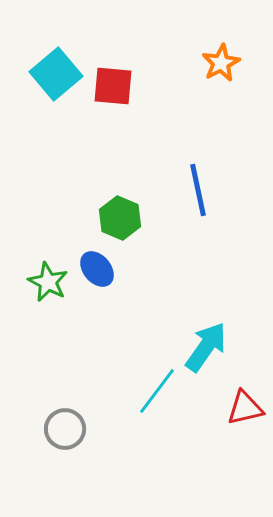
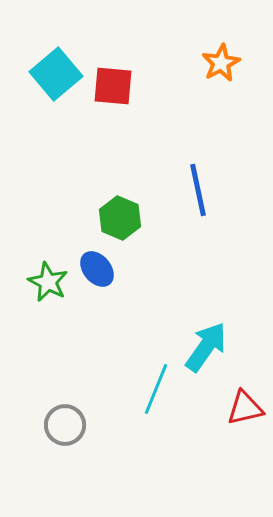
cyan line: moved 1 px left, 2 px up; rotated 15 degrees counterclockwise
gray circle: moved 4 px up
